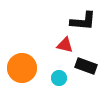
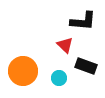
red triangle: rotated 30 degrees clockwise
orange circle: moved 1 px right, 3 px down
